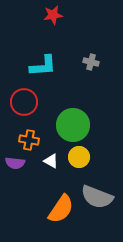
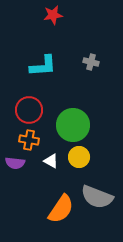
red circle: moved 5 px right, 8 px down
